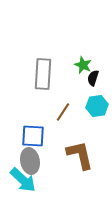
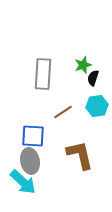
green star: rotated 30 degrees clockwise
brown line: rotated 24 degrees clockwise
cyan arrow: moved 2 px down
